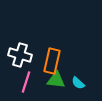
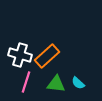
orange rectangle: moved 5 px left, 5 px up; rotated 35 degrees clockwise
green triangle: moved 4 px down
